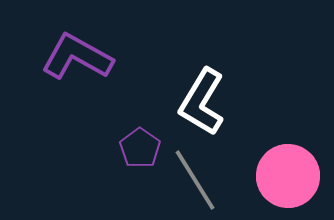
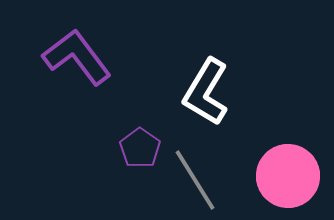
purple L-shape: rotated 24 degrees clockwise
white L-shape: moved 4 px right, 10 px up
